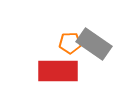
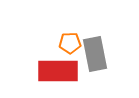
gray rectangle: moved 1 px right, 10 px down; rotated 44 degrees clockwise
